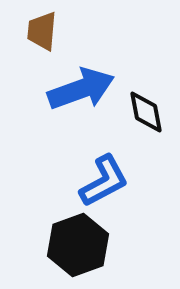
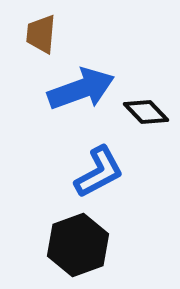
brown trapezoid: moved 1 px left, 3 px down
black diamond: rotated 33 degrees counterclockwise
blue L-shape: moved 5 px left, 9 px up
